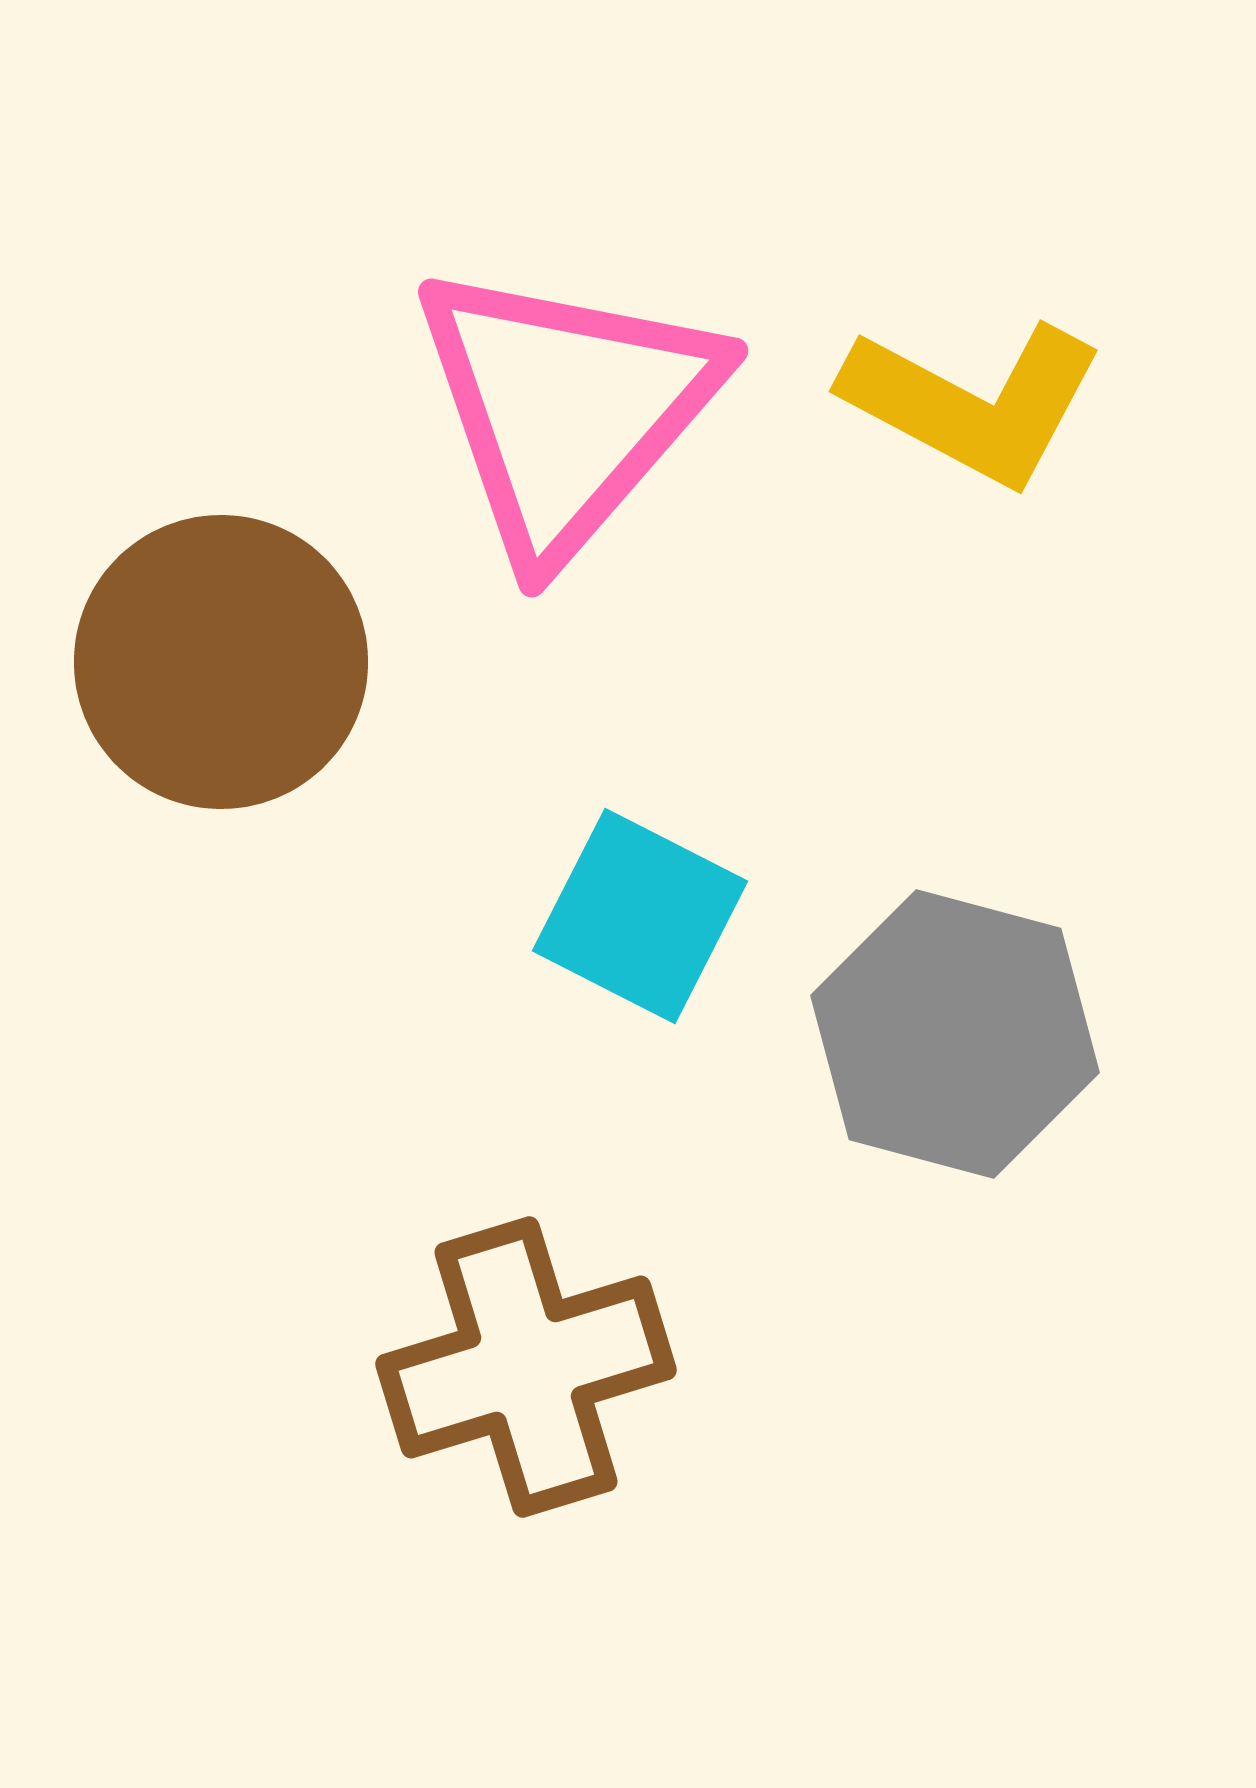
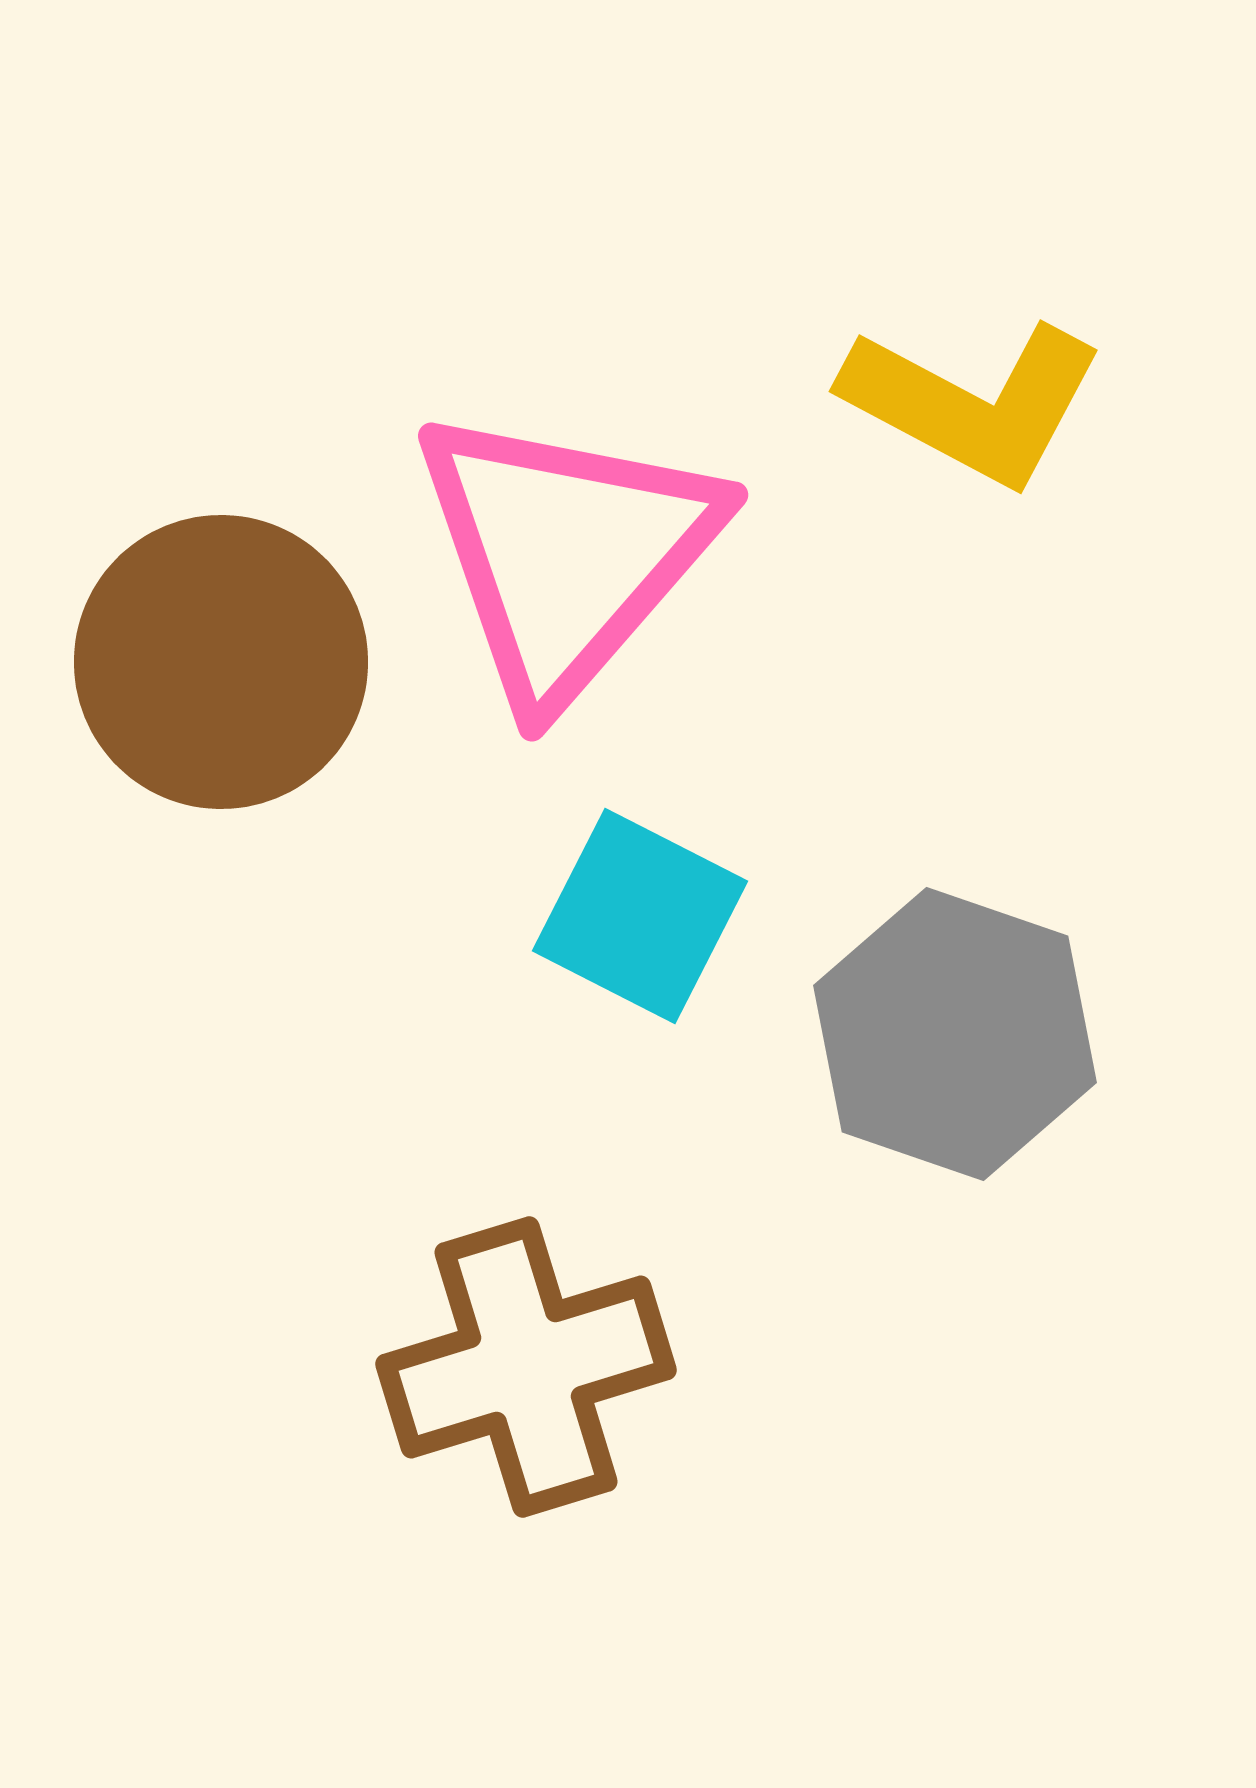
pink triangle: moved 144 px down
gray hexagon: rotated 4 degrees clockwise
